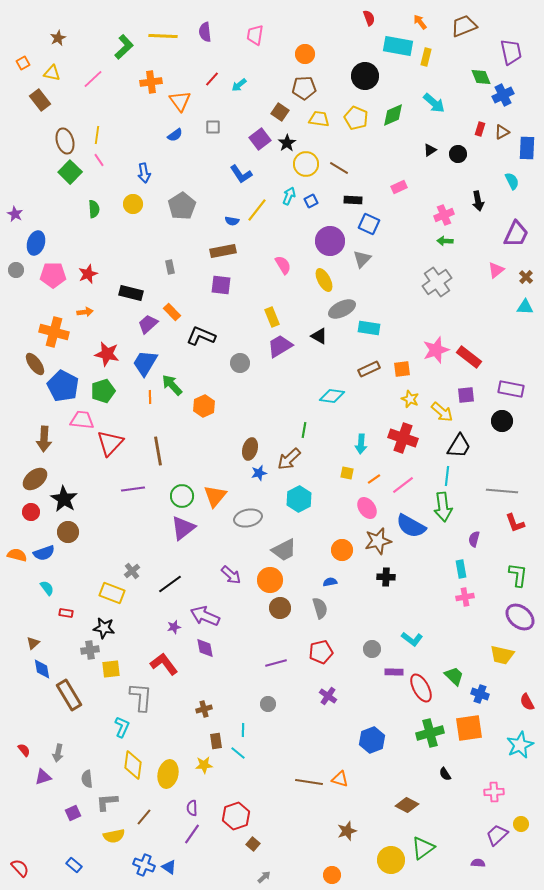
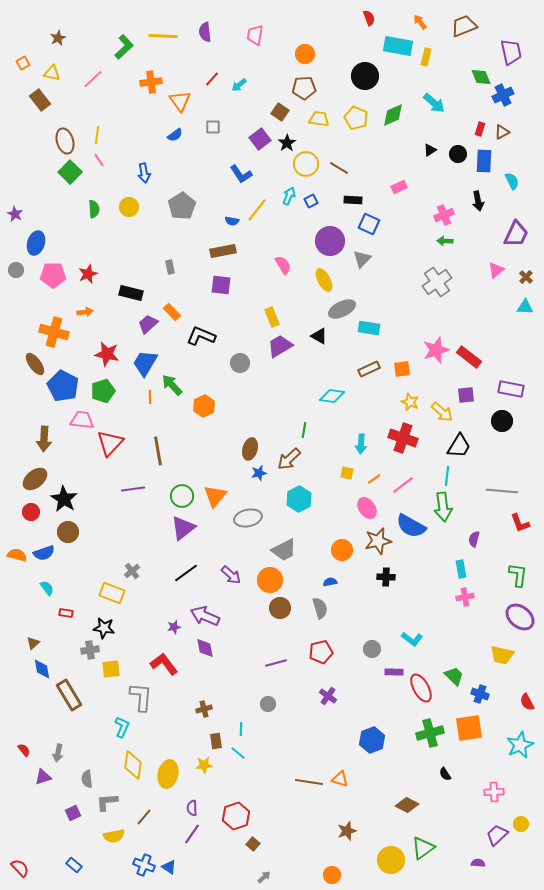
blue rectangle at (527, 148): moved 43 px left, 13 px down
yellow circle at (133, 204): moved 4 px left, 3 px down
yellow star at (410, 399): moved 3 px down
red L-shape at (515, 523): moved 5 px right
black line at (170, 584): moved 16 px right, 11 px up
cyan line at (243, 730): moved 2 px left, 1 px up
